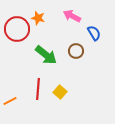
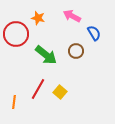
red circle: moved 1 px left, 5 px down
red line: rotated 25 degrees clockwise
orange line: moved 4 px right, 1 px down; rotated 56 degrees counterclockwise
